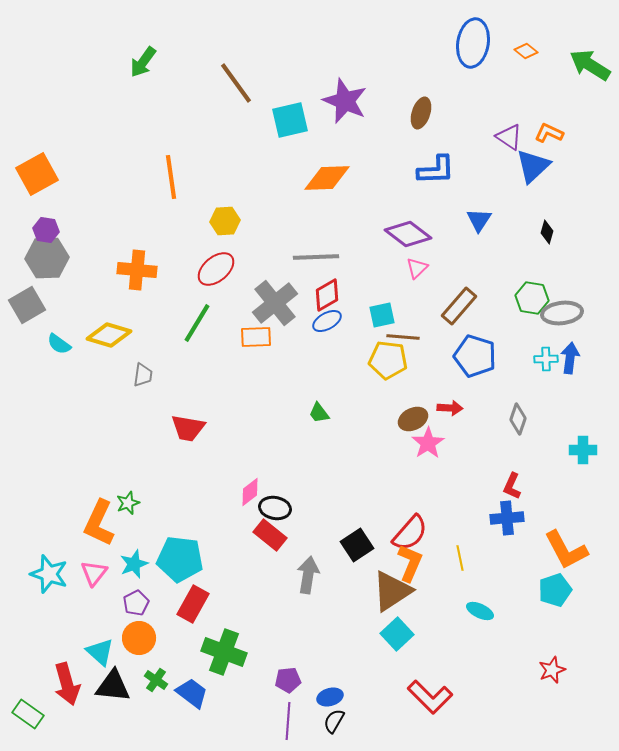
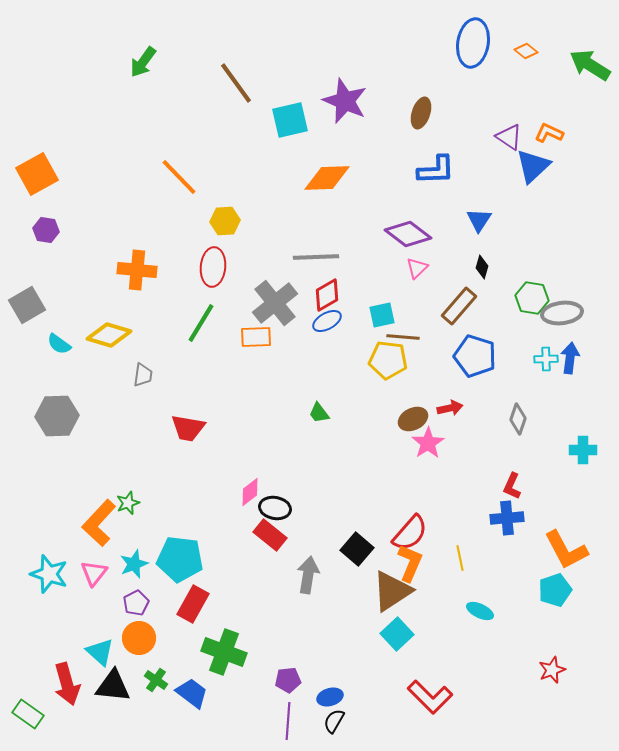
orange line at (171, 177): moved 8 px right; rotated 36 degrees counterclockwise
black diamond at (547, 232): moved 65 px left, 35 px down
gray hexagon at (47, 258): moved 10 px right, 158 px down
red ellipse at (216, 269): moved 3 px left, 2 px up; rotated 45 degrees counterclockwise
green line at (197, 323): moved 4 px right
red arrow at (450, 408): rotated 15 degrees counterclockwise
orange L-shape at (99, 523): rotated 18 degrees clockwise
black square at (357, 545): moved 4 px down; rotated 16 degrees counterclockwise
